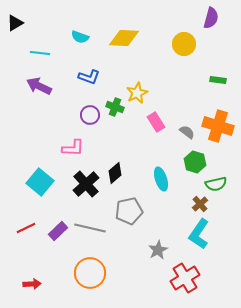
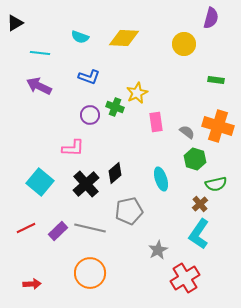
green rectangle: moved 2 px left
pink rectangle: rotated 24 degrees clockwise
green hexagon: moved 3 px up
